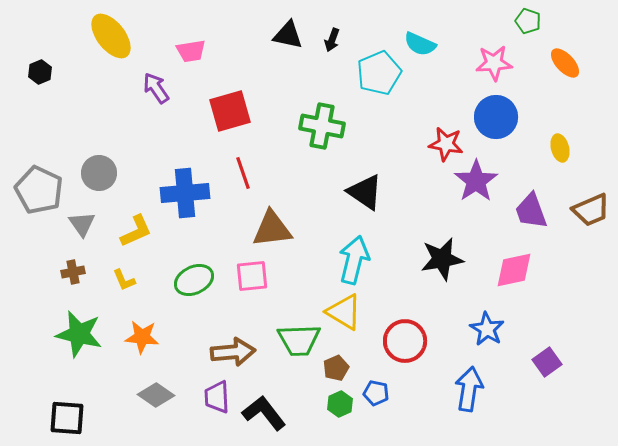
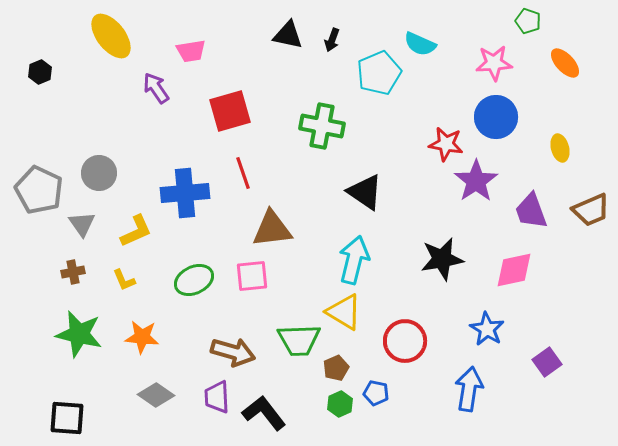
brown arrow at (233, 352): rotated 21 degrees clockwise
